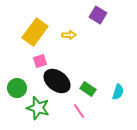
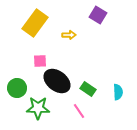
yellow rectangle: moved 9 px up
pink square: rotated 16 degrees clockwise
cyan semicircle: rotated 21 degrees counterclockwise
green star: rotated 15 degrees counterclockwise
